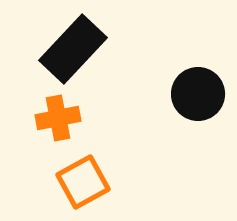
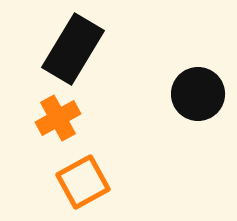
black rectangle: rotated 12 degrees counterclockwise
orange cross: rotated 18 degrees counterclockwise
